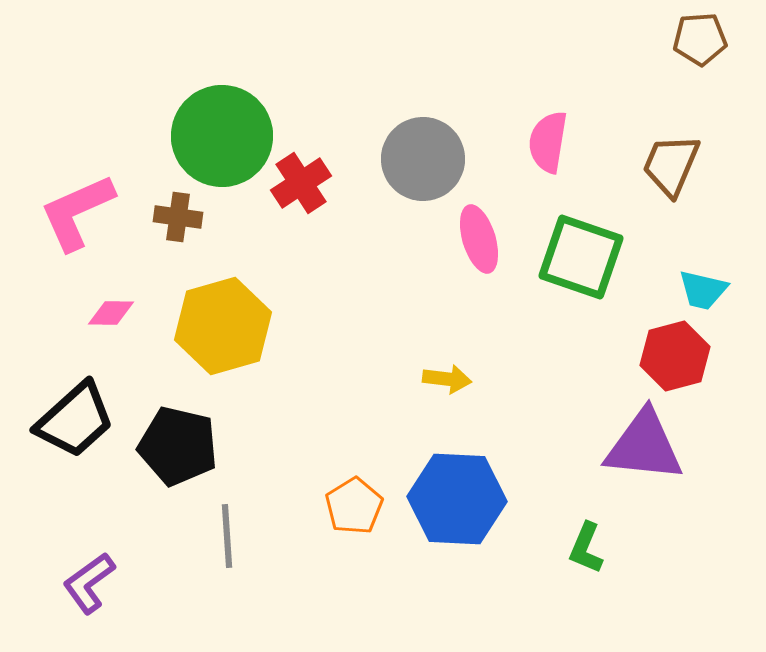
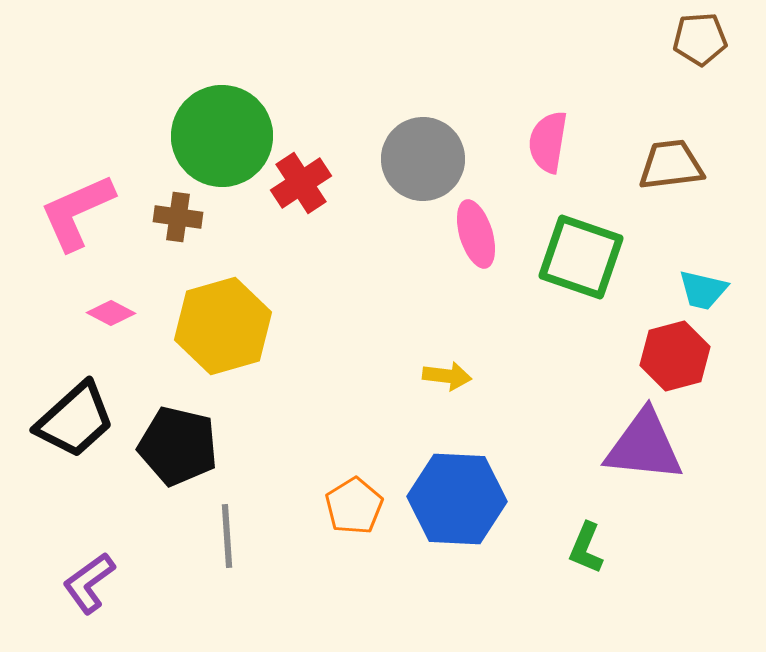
brown trapezoid: rotated 60 degrees clockwise
pink ellipse: moved 3 px left, 5 px up
pink diamond: rotated 27 degrees clockwise
yellow arrow: moved 3 px up
